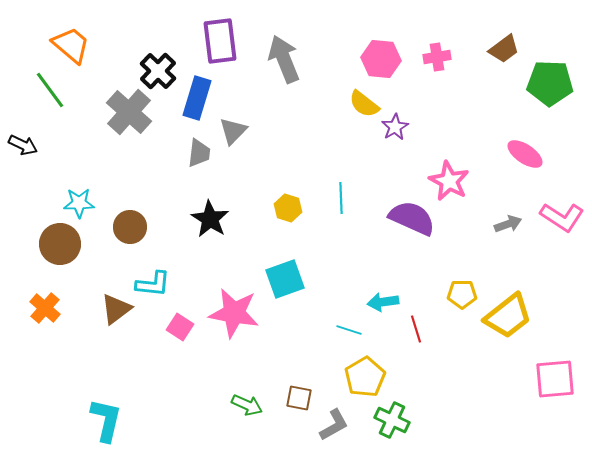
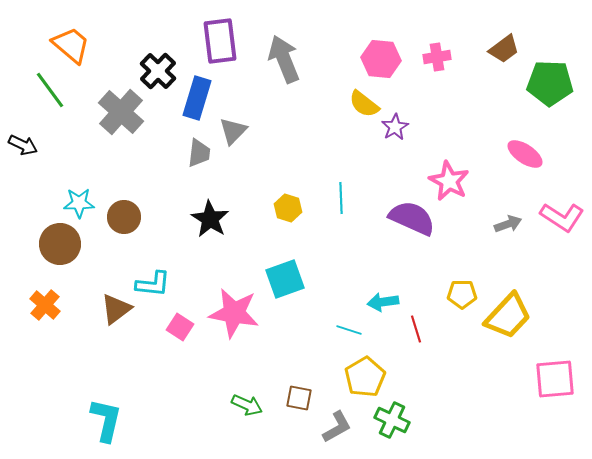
gray cross at (129, 112): moved 8 px left
brown circle at (130, 227): moved 6 px left, 10 px up
orange cross at (45, 308): moved 3 px up
yellow trapezoid at (508, 316): rotated 9 degrees counterclockwise
gray L-shape at (334, 425): moved 3 px right, 2 px down
